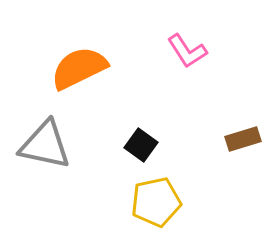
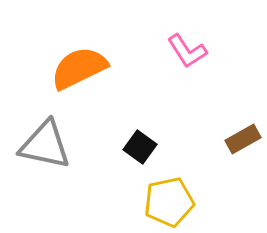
brown rectangle: rotated 12 degrees counterclockwise
black square: moved 1 px left, 2 px down
yellow pentagon: moved 13 px right
